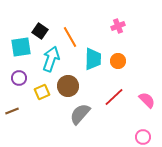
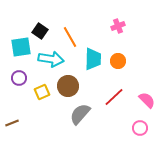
cyan arrow: rotated 80 degrees clockwise
brown line: moved 12 px down
pink circle: moved 3 px left, 9 px up
